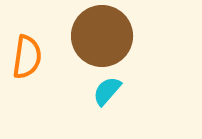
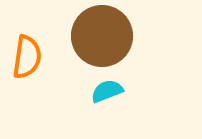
cyan semicircle: rotated 28 degrees clockwise
